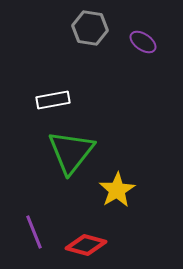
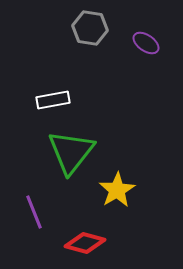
purple ellipse: moved 3 px right, 1 px down
purple line: moved 20 px up
red diamond: moved 1 px left, 2 px up
